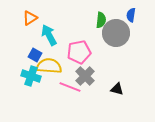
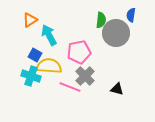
orange triangle: moved 2 px down
